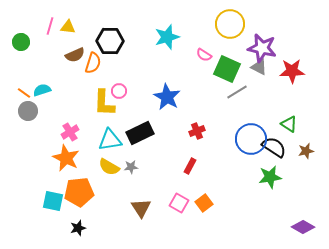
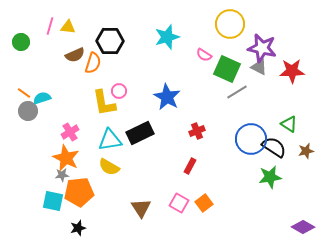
cyan semicircle: moved 8 px down
yellow L-shape: rotated 12 degrees counterclockwise
gray star: moved 69 px left, 8 px down
